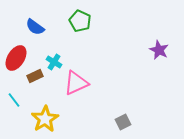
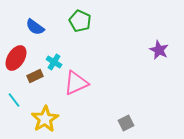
gray square: moved 3 px right, 1 px down
